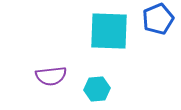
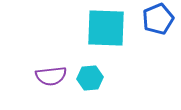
cyan square: moved 3 px left, 3 px up
cyan hexagon: moved 7 px left, 11 px up
